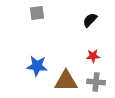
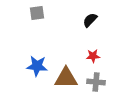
brown triangle: moved 3 px up
